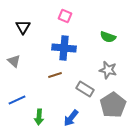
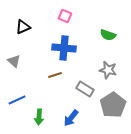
black triangle: rotated 35 degrees clockwise
green semicircle: moved 2 px up
